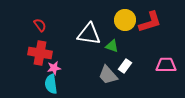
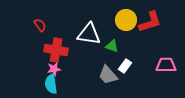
yellow circle: moved 1 px right
red cross: moved 16 px right, 3 px up
pink star: moved 1 px down
